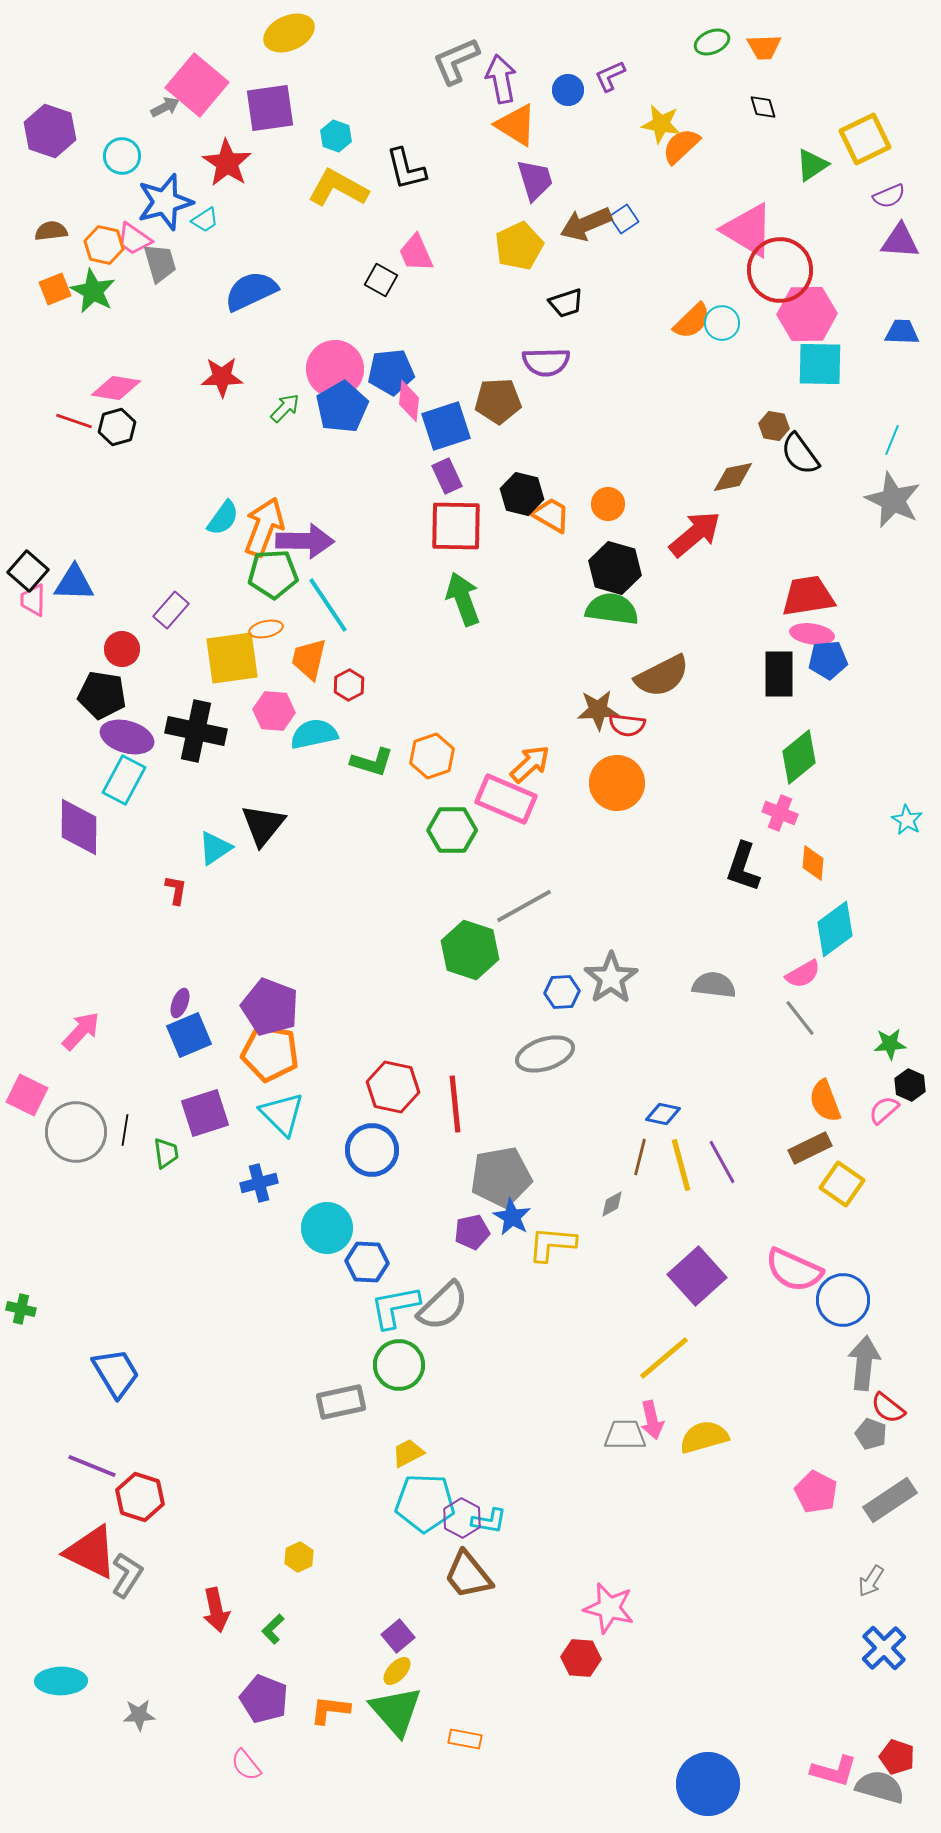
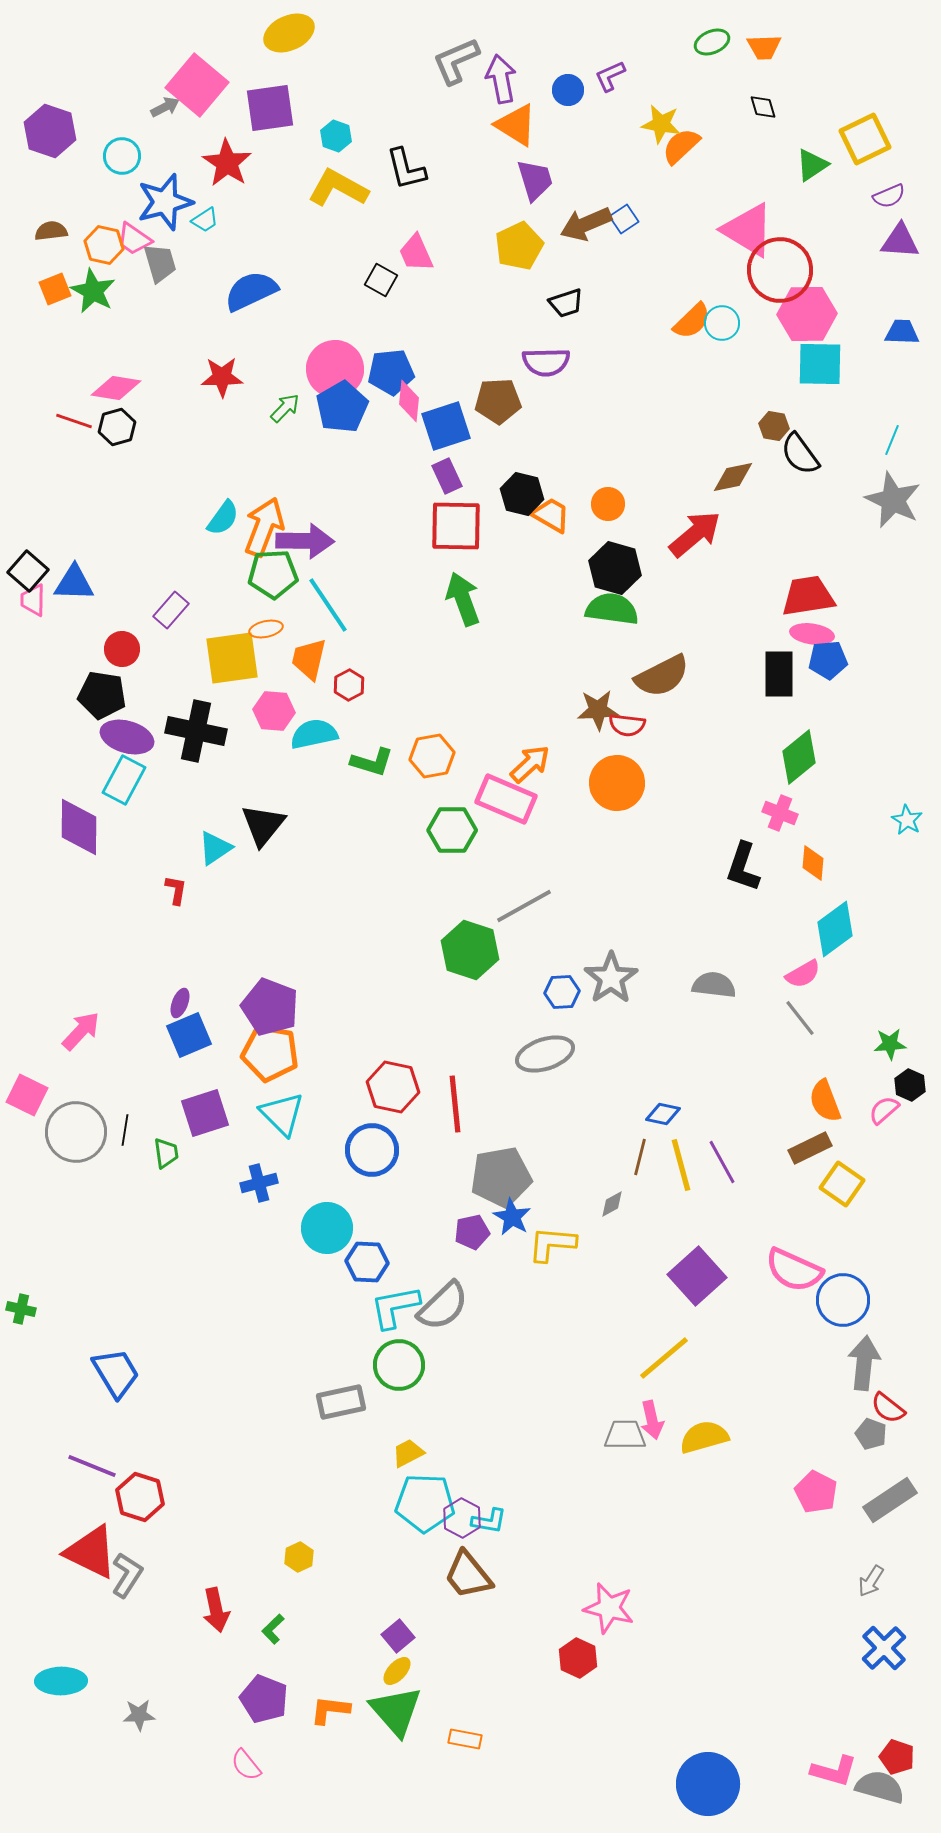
orange hexagon at (432, 756): rotated 9 degrees clockwise
red hexagon at (581, 1658): moved 3 px left; rotated 21 degrees clockwise
